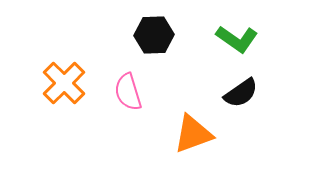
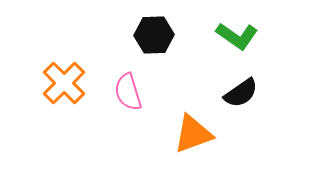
green L-shape: moved 3 px up
